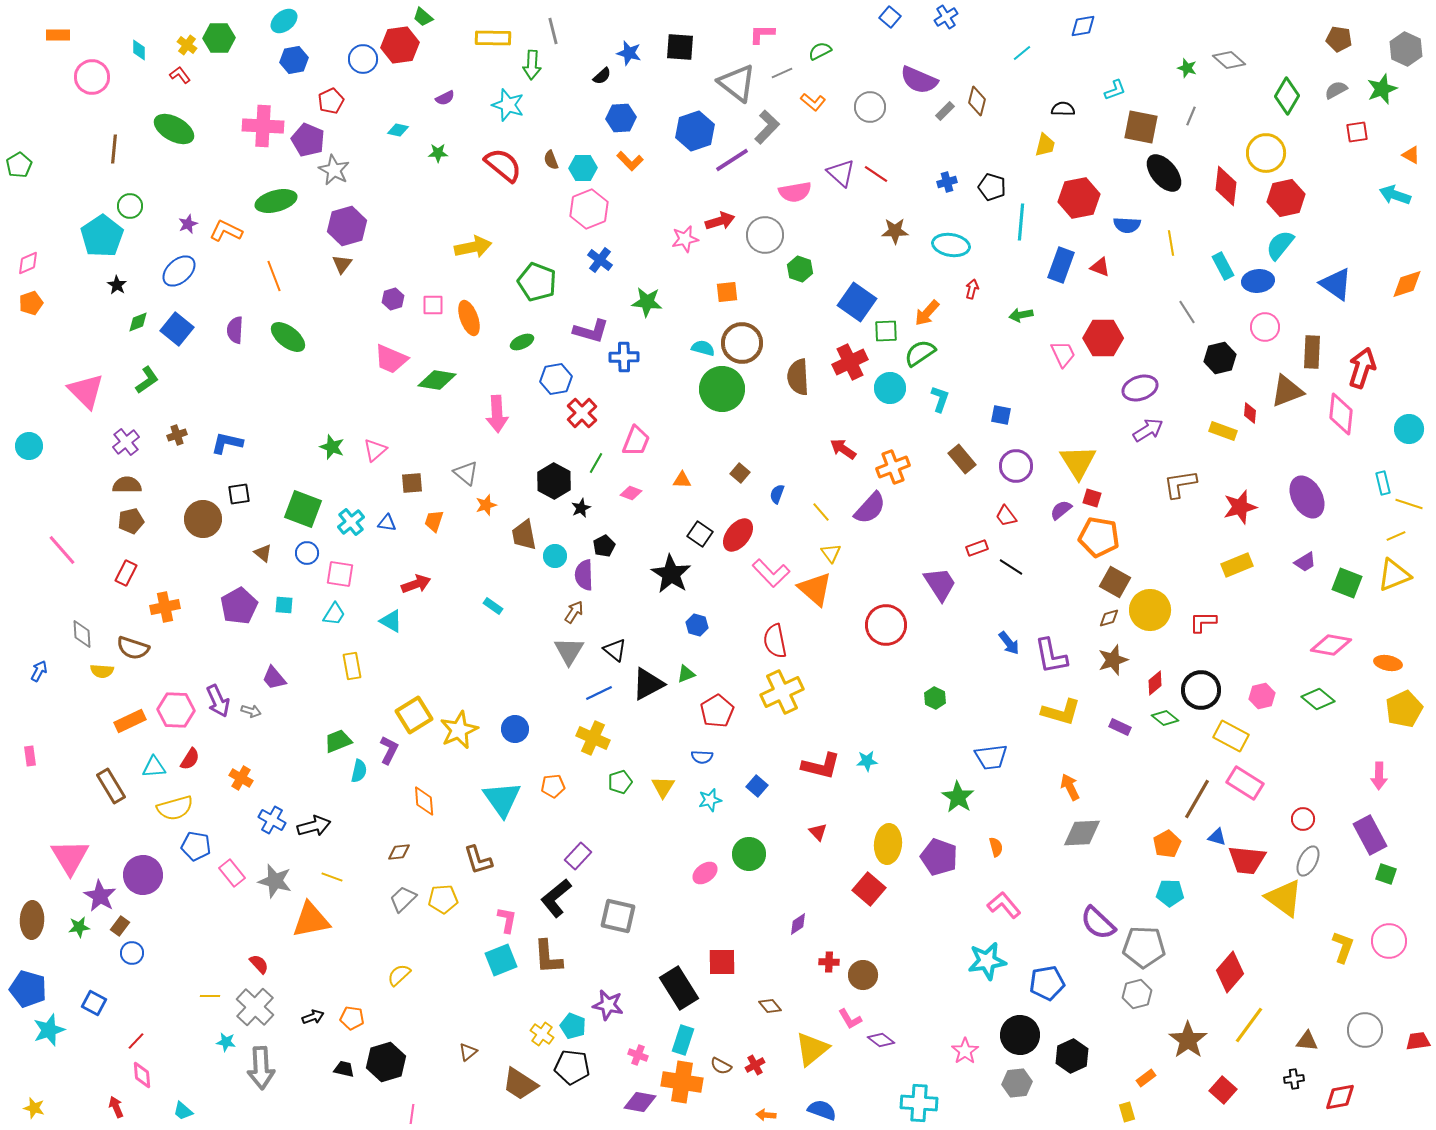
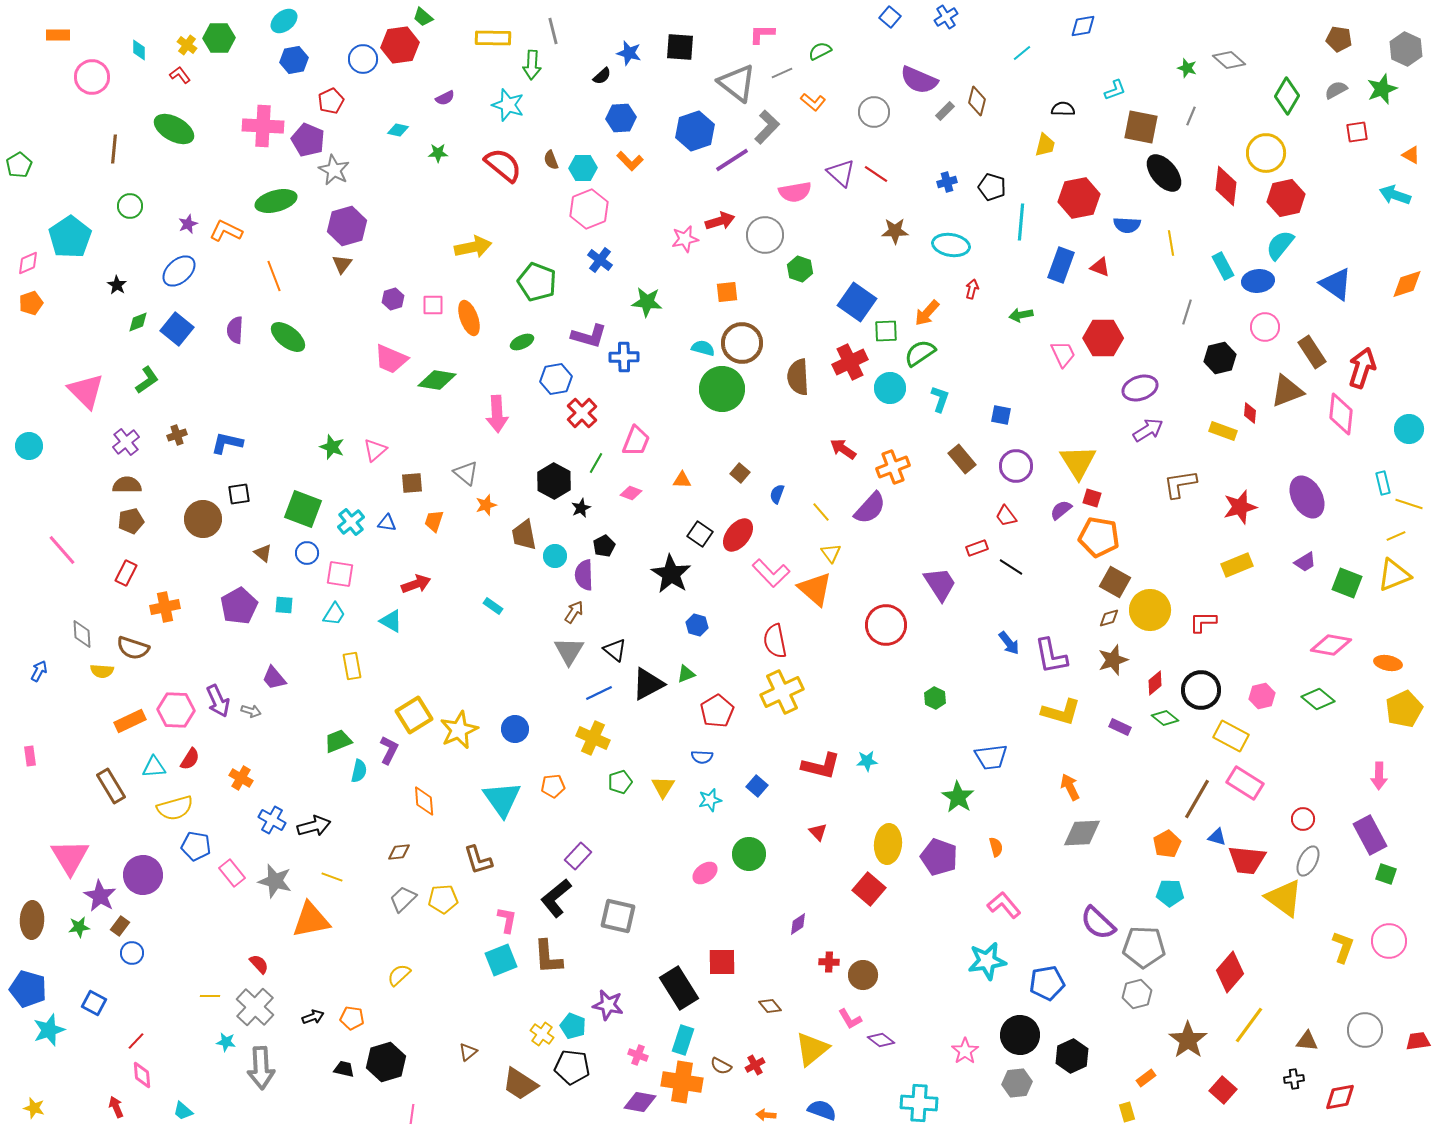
gray circle at (870, 107): moved 4 px right, 5 px down
cyan pentagon at (102, 236): moved 32 px left, 1 px down
gray line at (1187, 312): rotated 50 degrees clockwise
purple L-shape at (591, 331): moved 2 px left, 5 px down
brown rectangle at (1312, 352): rotated 36 degrees counterclockwise
